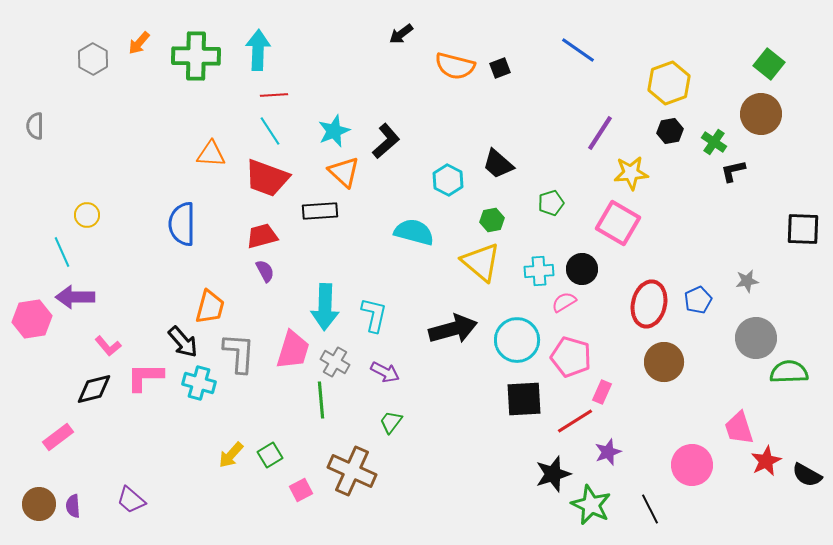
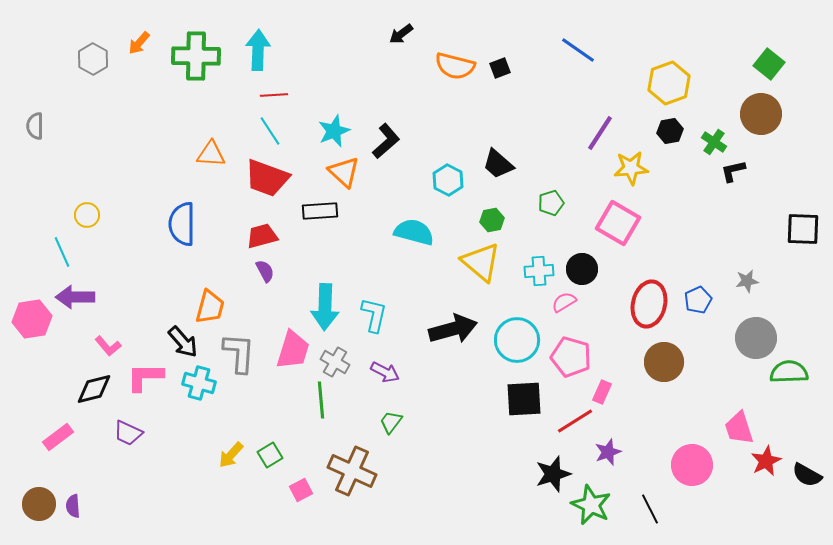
yellow star at (631, 173): moved 5 px up
purple trapezoid at (131, 500): moved 3 px left, 67 px up; rotated 16 degrees counterclockwise
